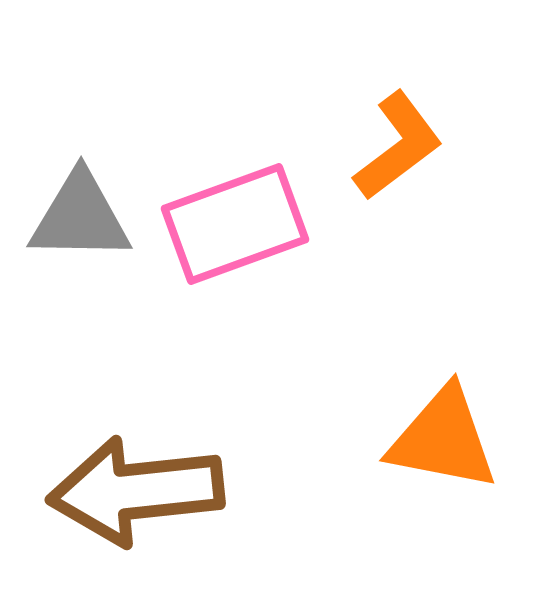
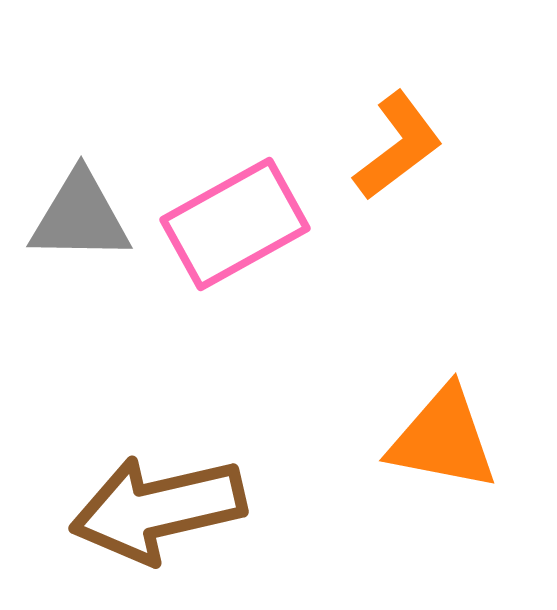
pink rectangle: rotated 9 degrees counterclockwise
brown arrow: moved 22 px right, 18 px down; rotated 7 degrees counterclockwise
